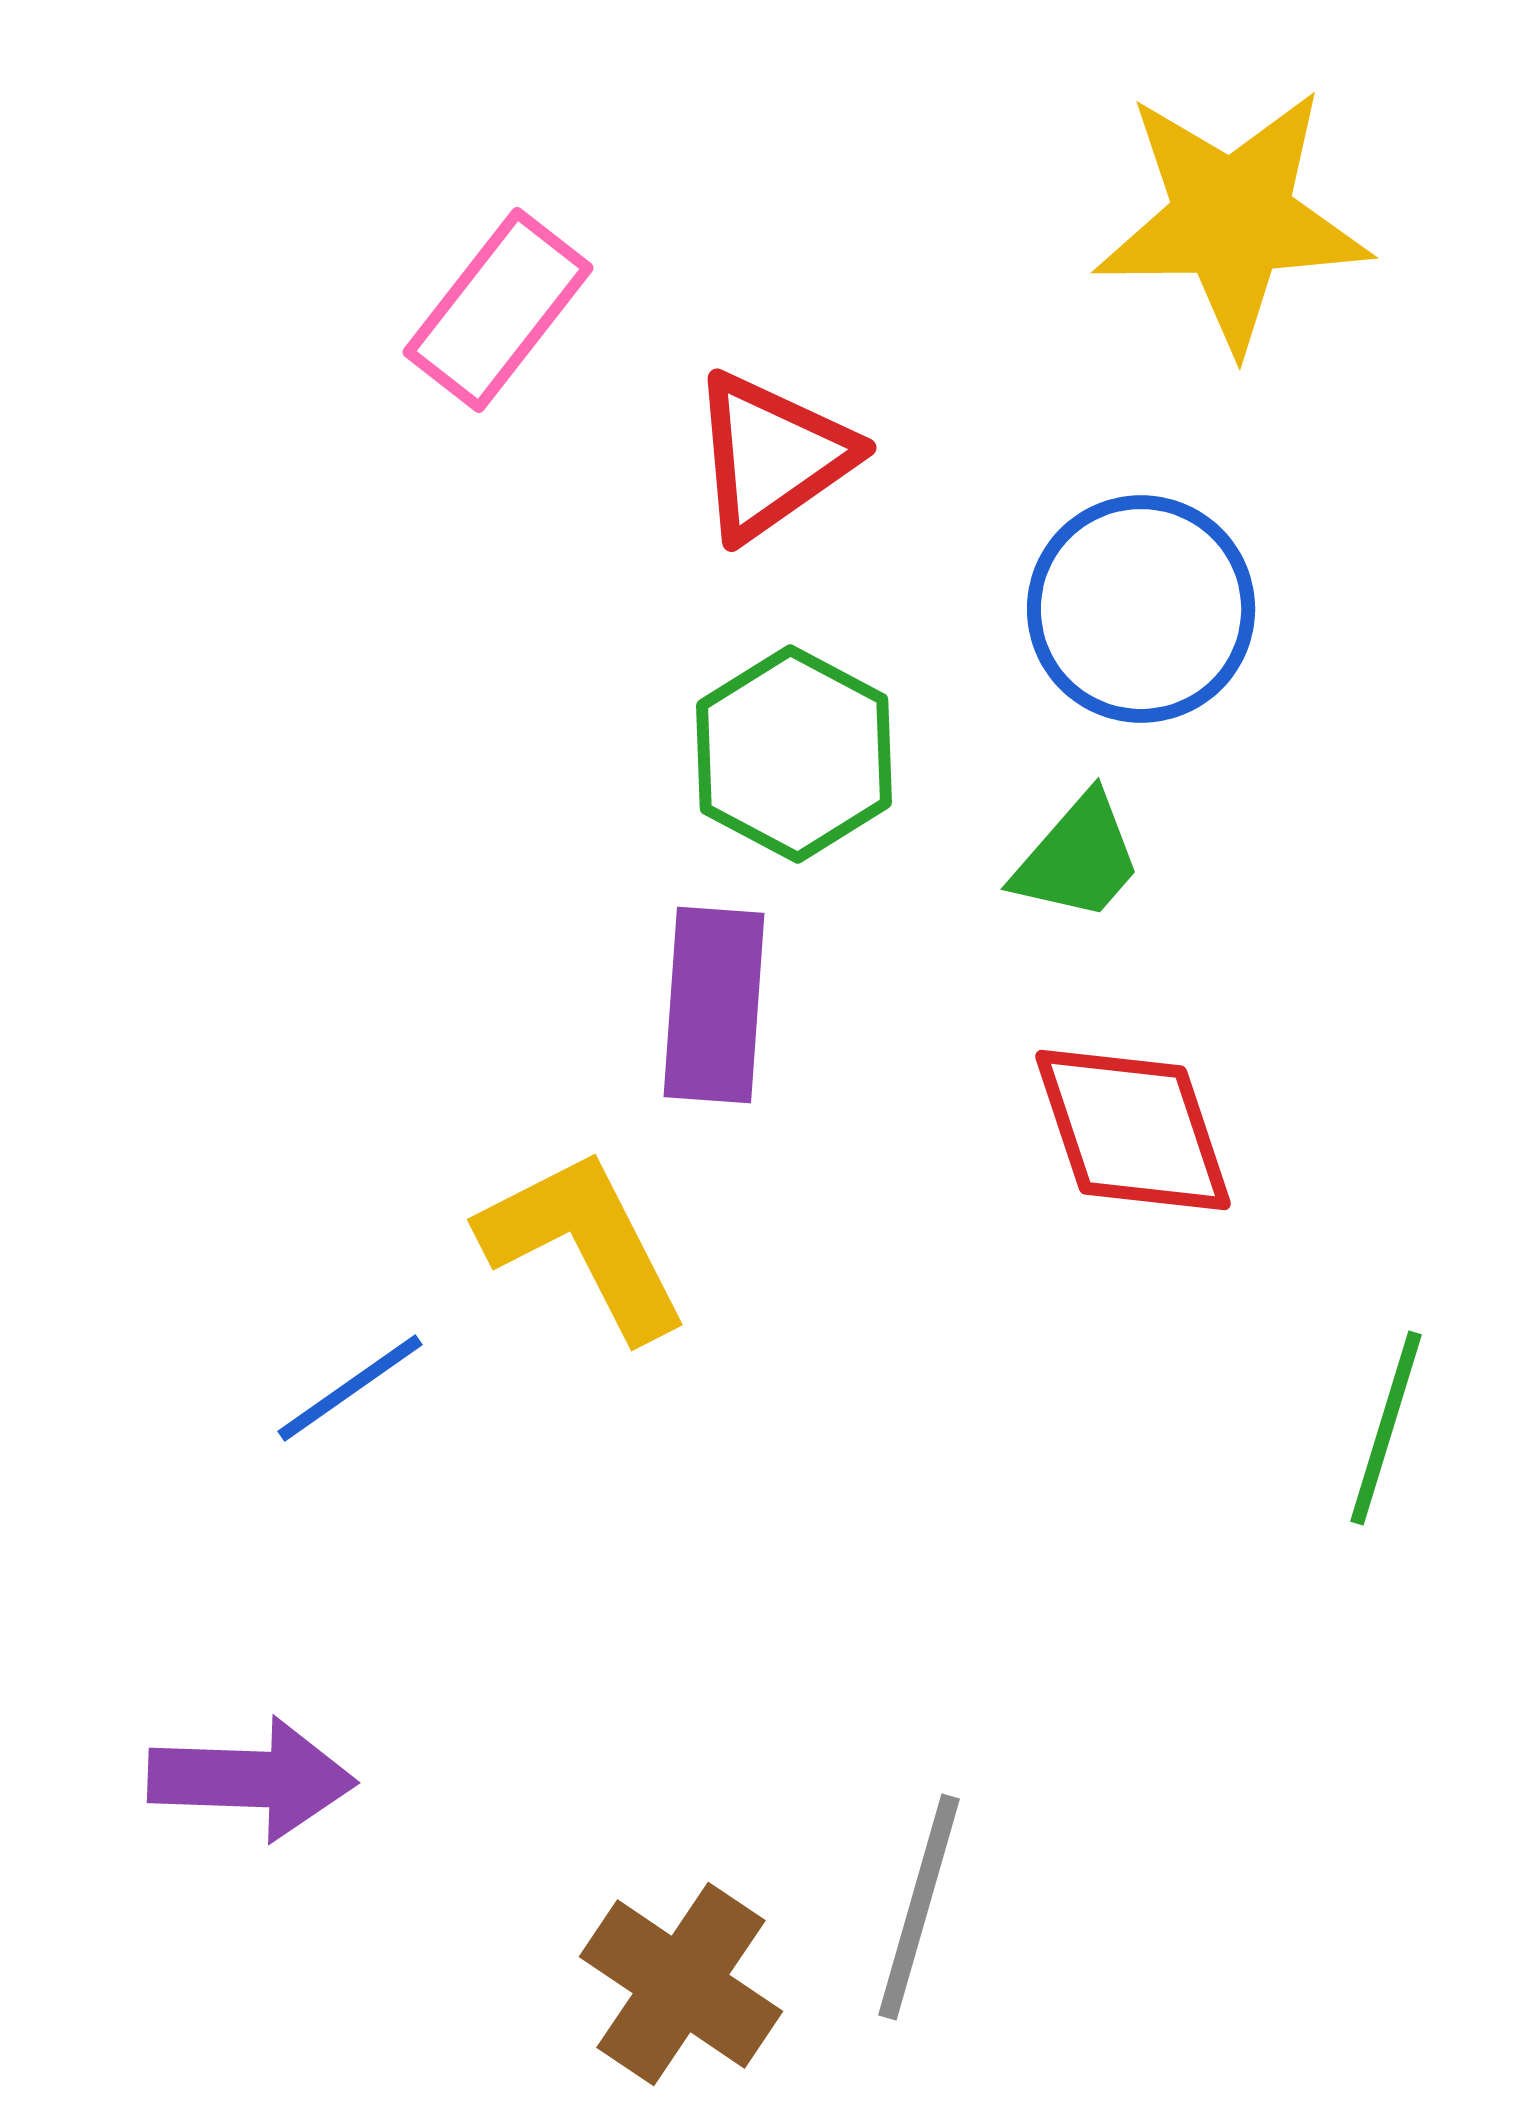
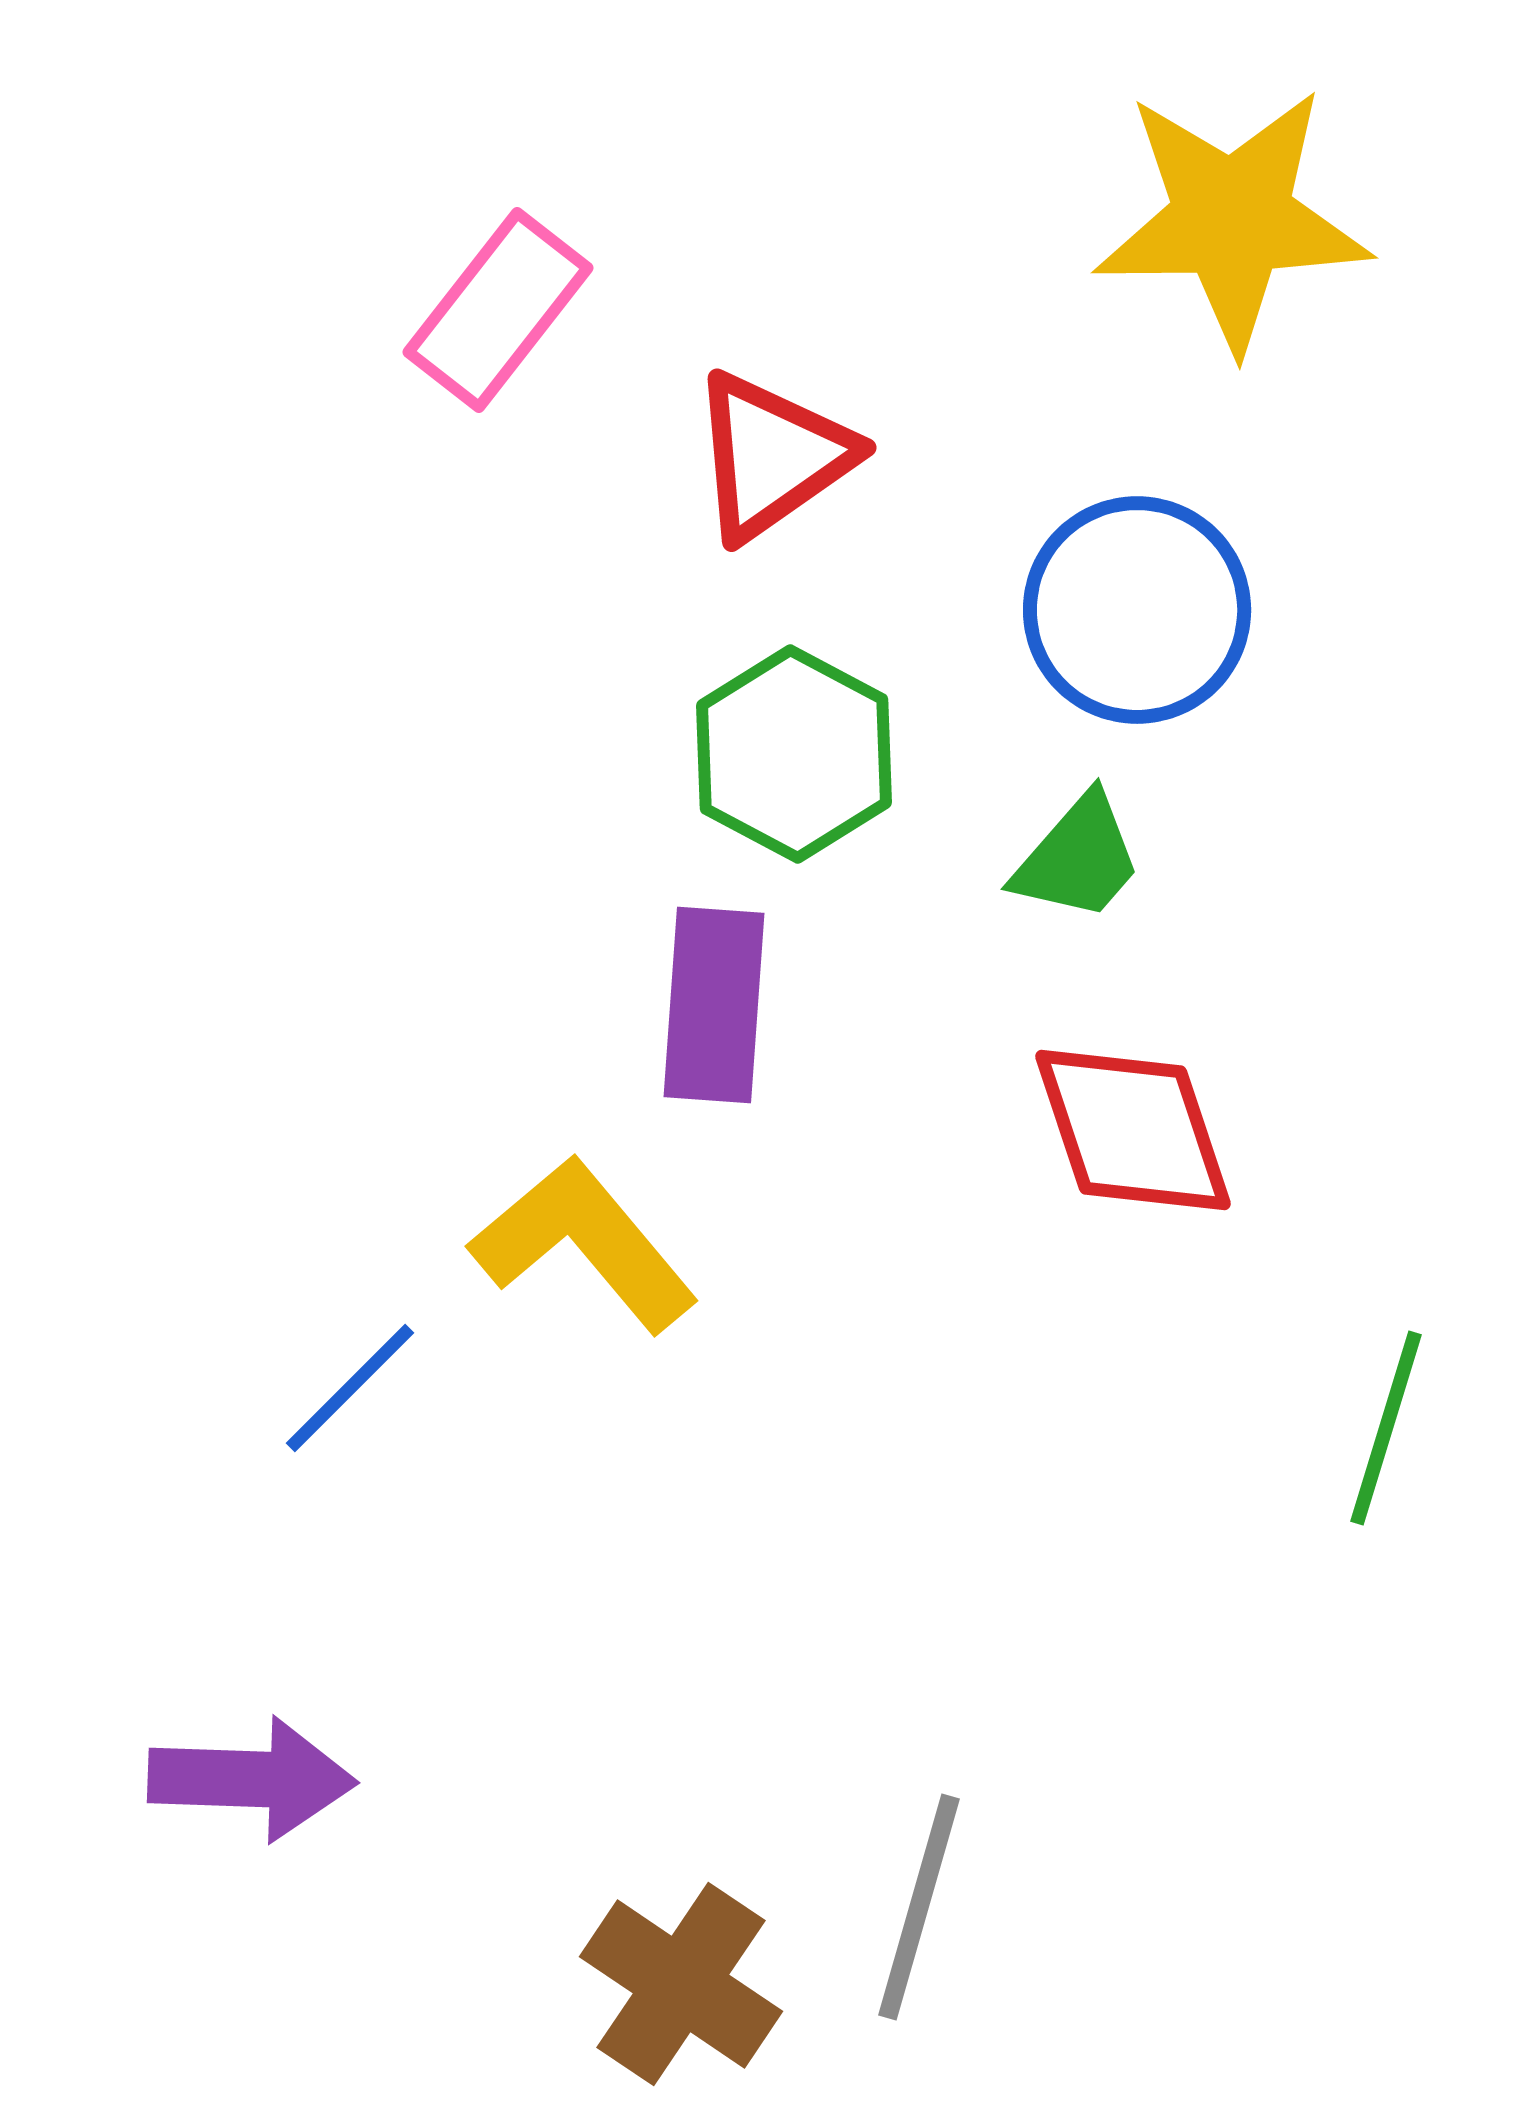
blue circle: moved 4 px left, 1 px down
yellow L-shape: rotated 13 degrees counterclockwise
blue line: rotated 10 degrees counterclockwise
